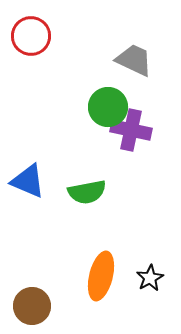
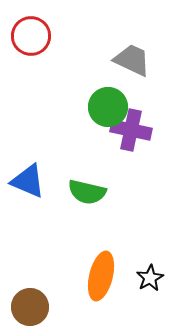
gray trapezoid: moved 2 px left
green semicircle: rotated 24 degrees clockwise
brown circle: moved 2 px left, 1 px down
